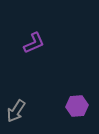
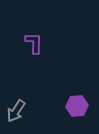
purple L-shape: rotated 65 degrees counterclockwise
